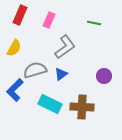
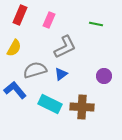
green line: moved 2 px right, 1 px down
gray L-shape: rotated 10 degrees clockwise
blue L-shape: rotated 95 degrees clockwise
